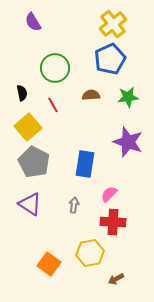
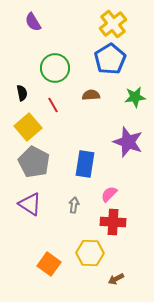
blue pentagon: rotated 8 degrees counterclockwise
green star: moved 7 px right
yellow hexagon: rotated 12 degrees clockwise
